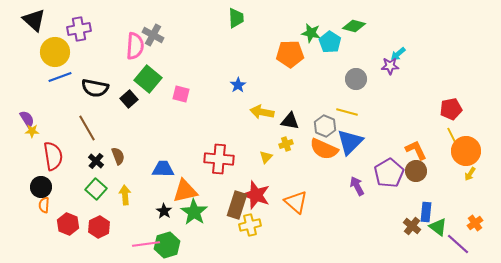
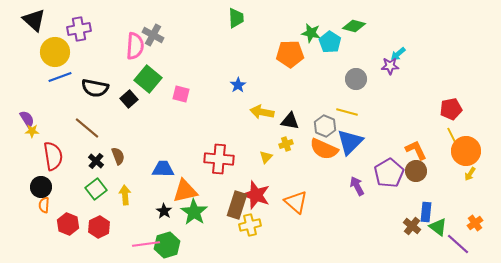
brown line at (87, 128): rotated 20 degrees counterclockwise
green square at (96, 189): rotated 10 degrees clockwise
